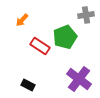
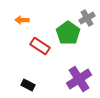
gray cross: moved 1 px right, 3 px down; rotated 21 degrees counterclockwise
orange arrow: rotated 48 degrees clockwise
green pentagon: moved 3 px right, 4 px up; rotated 15 degrees counterclockwise
purple cross: rotated 20 degrees clockwise
